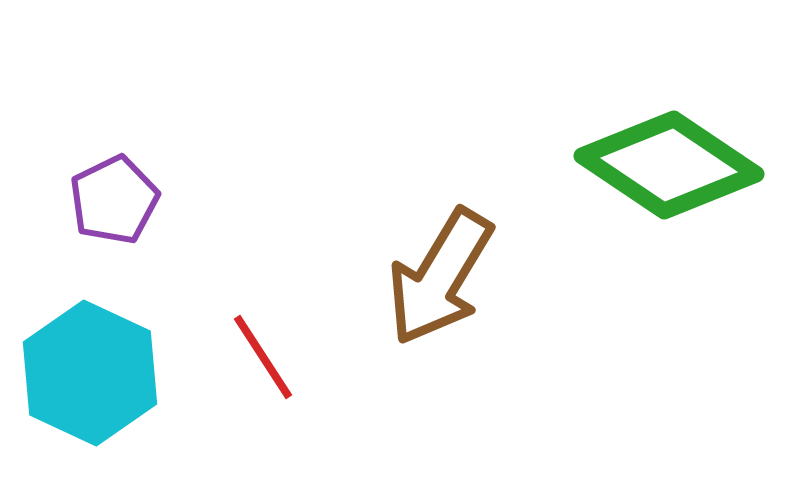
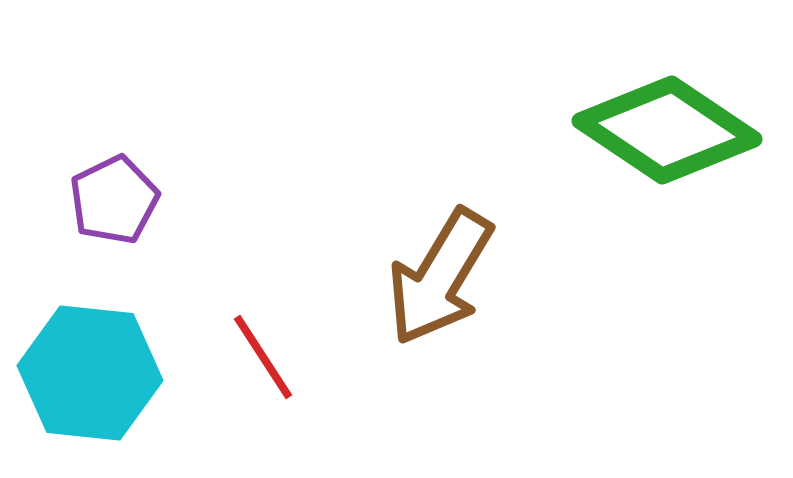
green diamond: moved 2 px left, 35 px up
cyan hexagon: rotated 19 degrees counterclockwise
